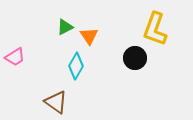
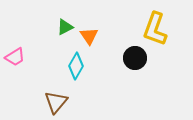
brown triangle: rotated 35 degrees clockwise
